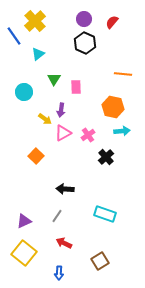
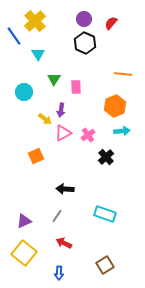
red semicircle: moved 1 px left, 1 px down
cyan triangle: rotated 24 degrees counterclockwise
orange hexagon: moved 2 px right, 1 px up; rotated 25 degrees clockwise
orange square: rotated 21 degrees clockwise
brown square: moved 5 px right, 4 px down
